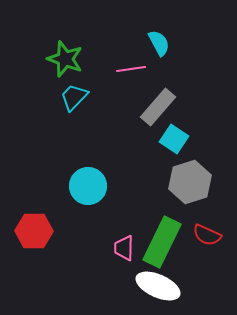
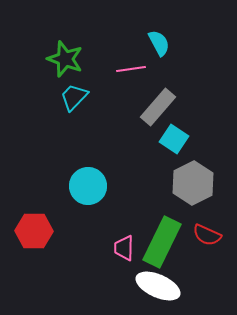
gray hexagon: moved 3 px right, 1 px down; rotated 9 degrees counterclockwise
